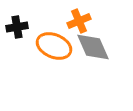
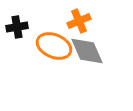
gray diamond: moved 6 px left, 4 px down
